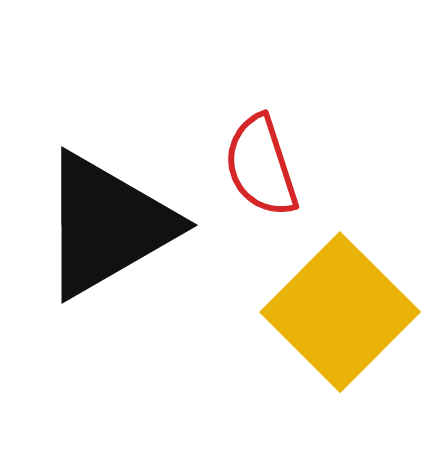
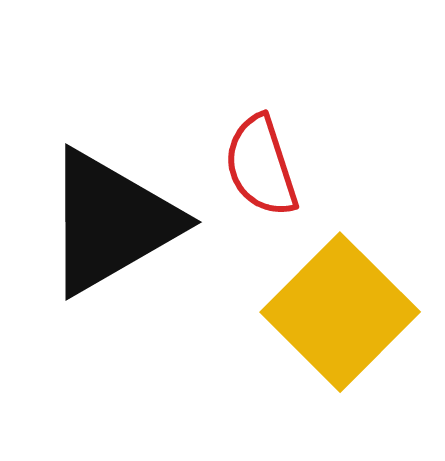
black triangle: moved 4 px right, 3 px up
